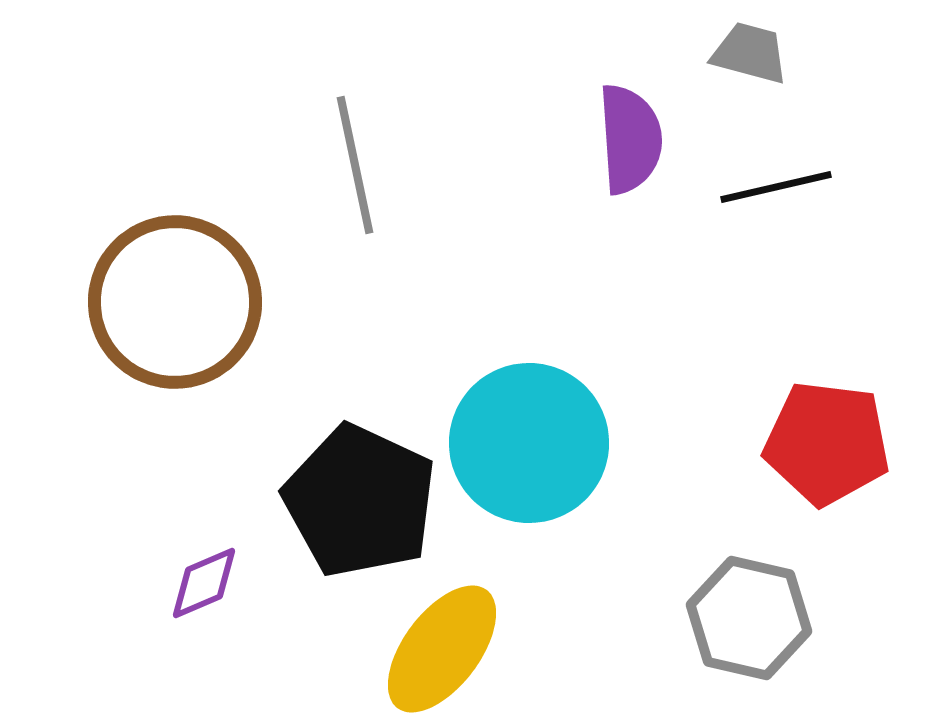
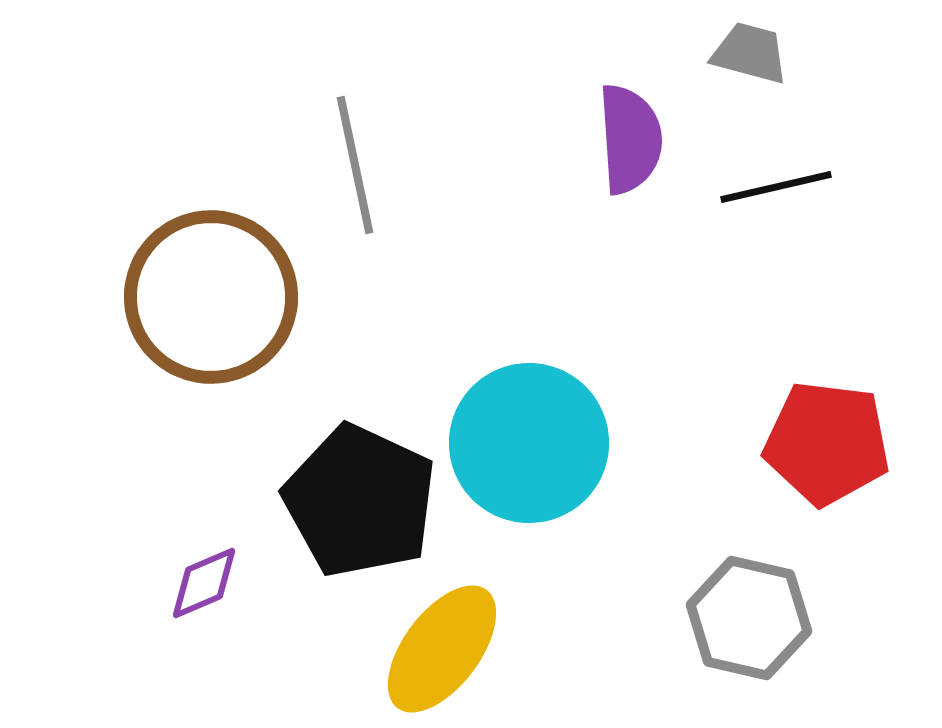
brown circle: moved 36 px right, 5 px up
